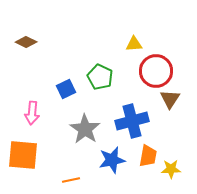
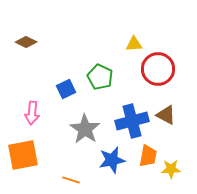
red circle: moved 2 px right, 2 px up
brown triangle: moved 4 px left, 16 px down; rotated 35 degrees counterclockwise
orange square: rotated 16 degrees counterclockwise
orange line: rotated 30 degrees clockwise
